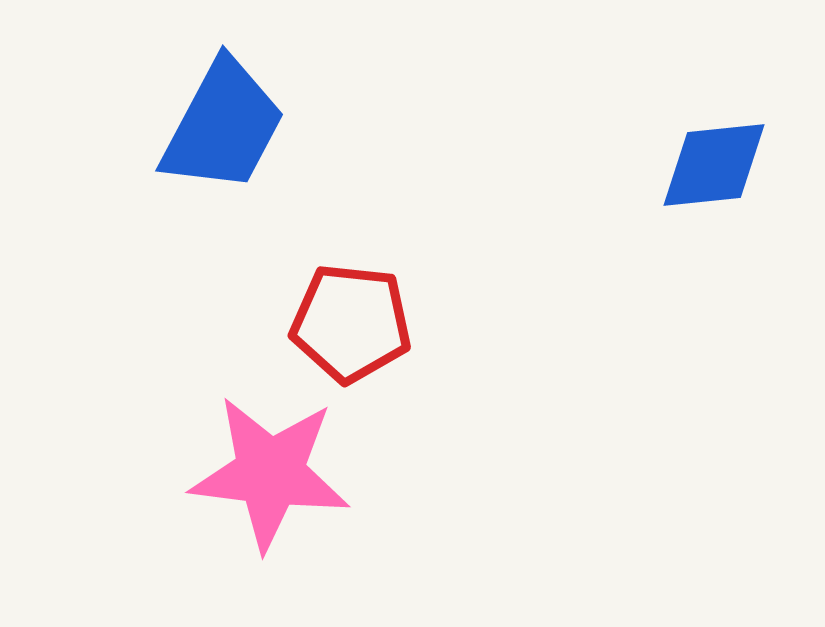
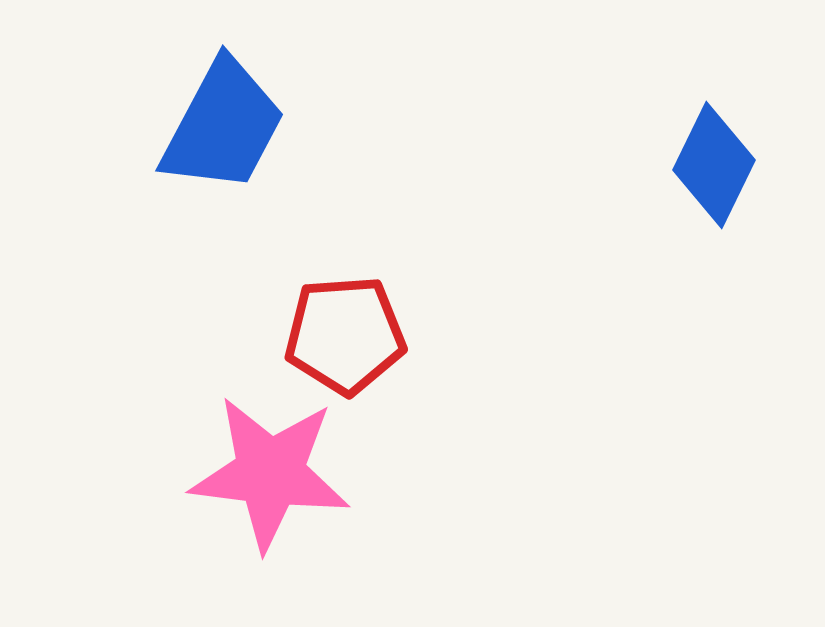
blue diamond: rotated 58 degrees counterclockwise
red pentagon: moved 6 px left, 12 px down; rotated 10 degrees counterclockwise
